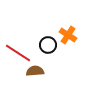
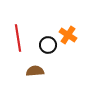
red line: moved 15 px up; rotated 48 degrees clockwise
